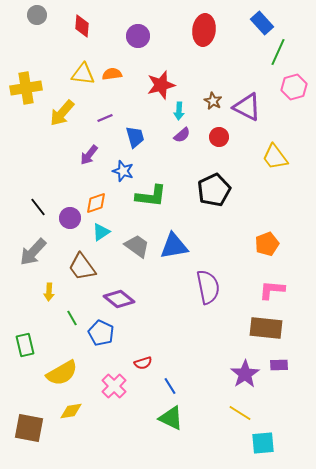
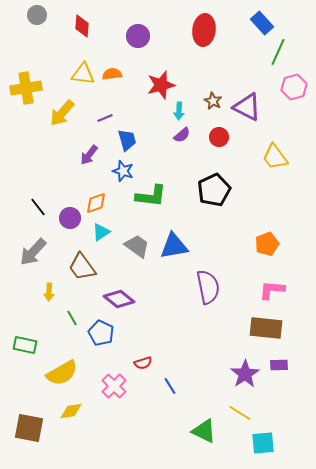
blue trapezoid at (135, 137): moved 8 px left, 3 px down
green rectangle at (25, 345): rotated 65 degrees counterclockwise
green triangle at (171, 418): moved 33 px right, 13 px down
